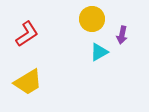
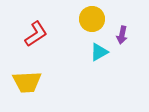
red L-shape: moved 9 px right
yellow trapezoid: moved 1 px left; rotated 28 degrees clockwise
